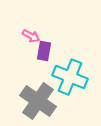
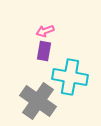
pink arrow: moved 14 px right, 5 px up; rotated 132 degrees clockwise
cyan cross: rotated 12 degrees counterclockwise
